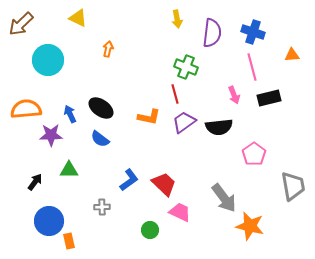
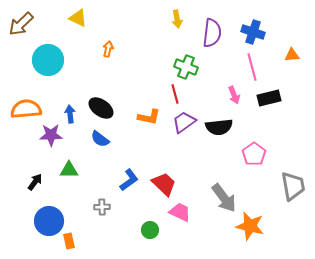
blue arrow: rotated 18 degrees clockwise
